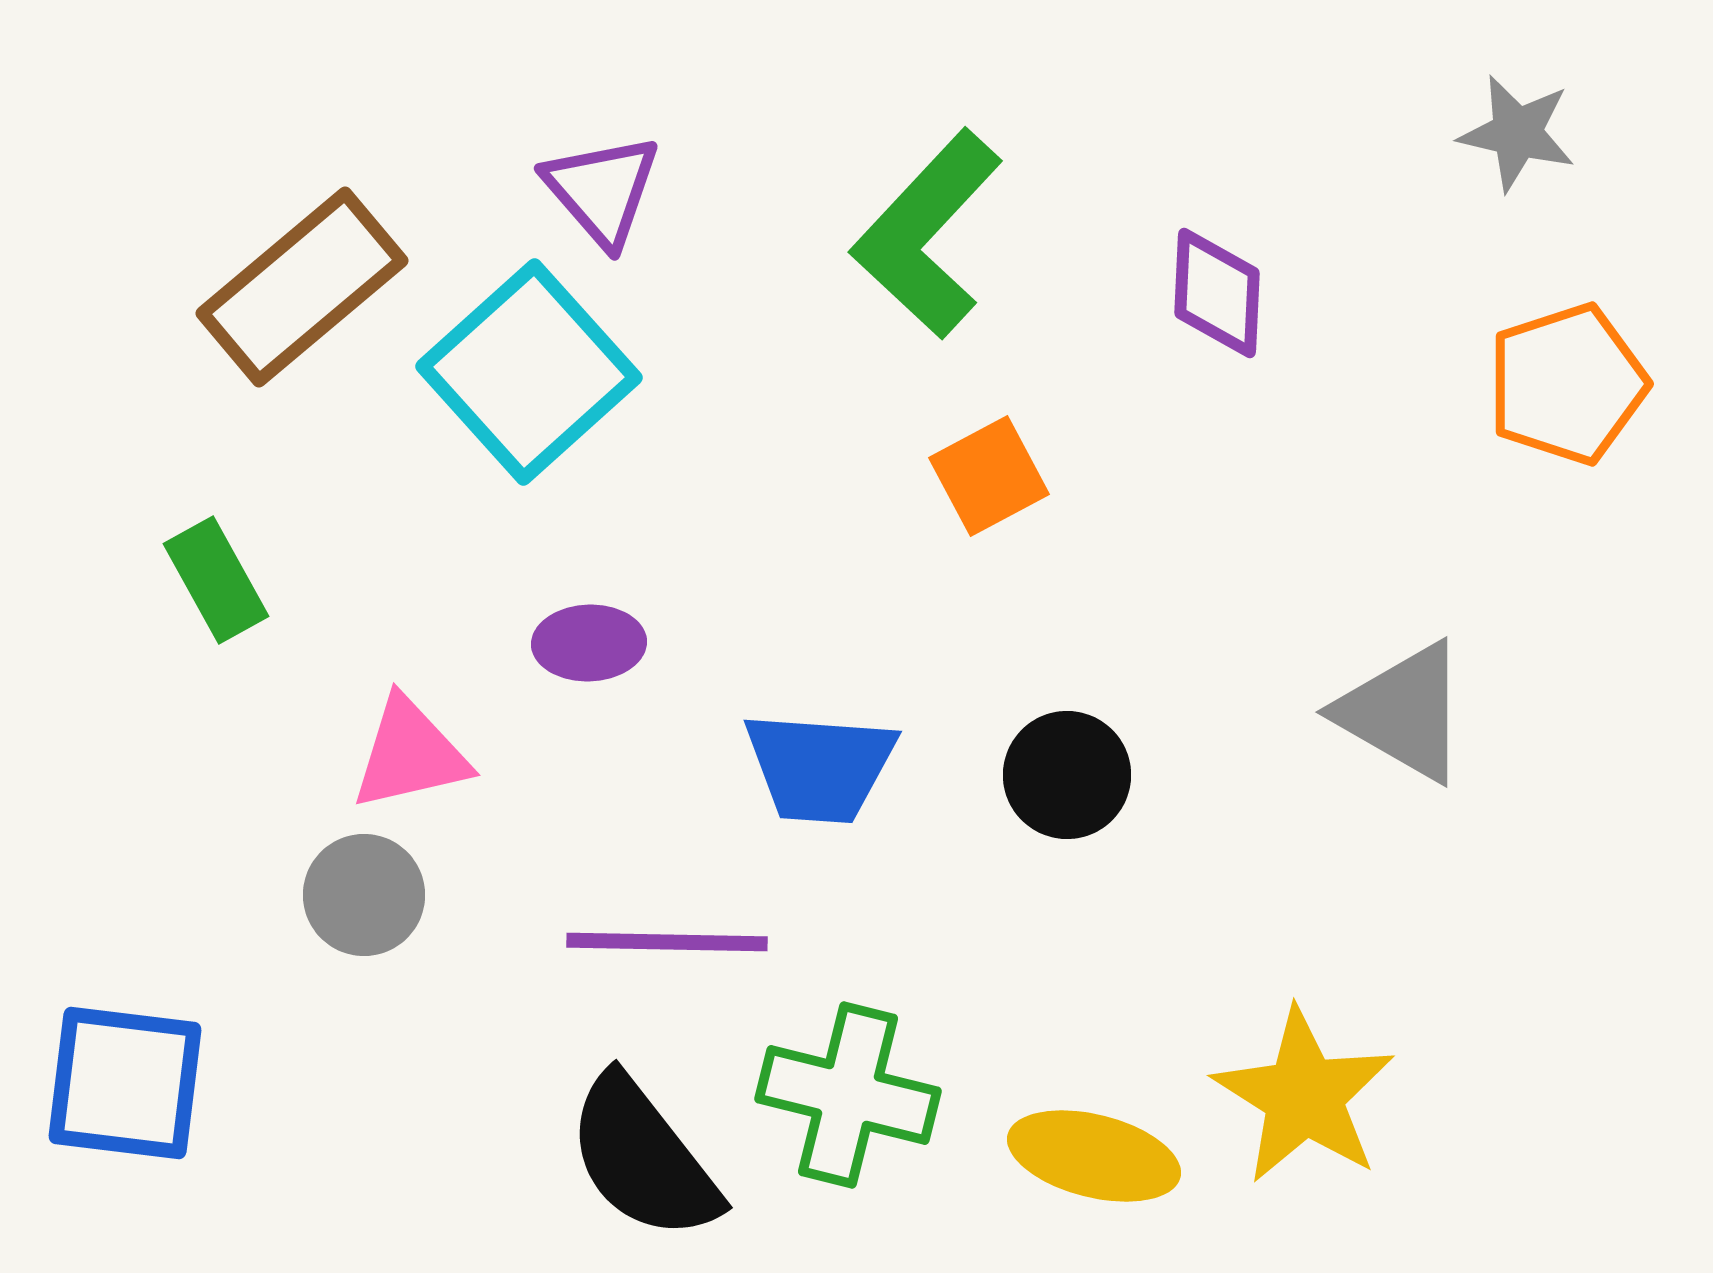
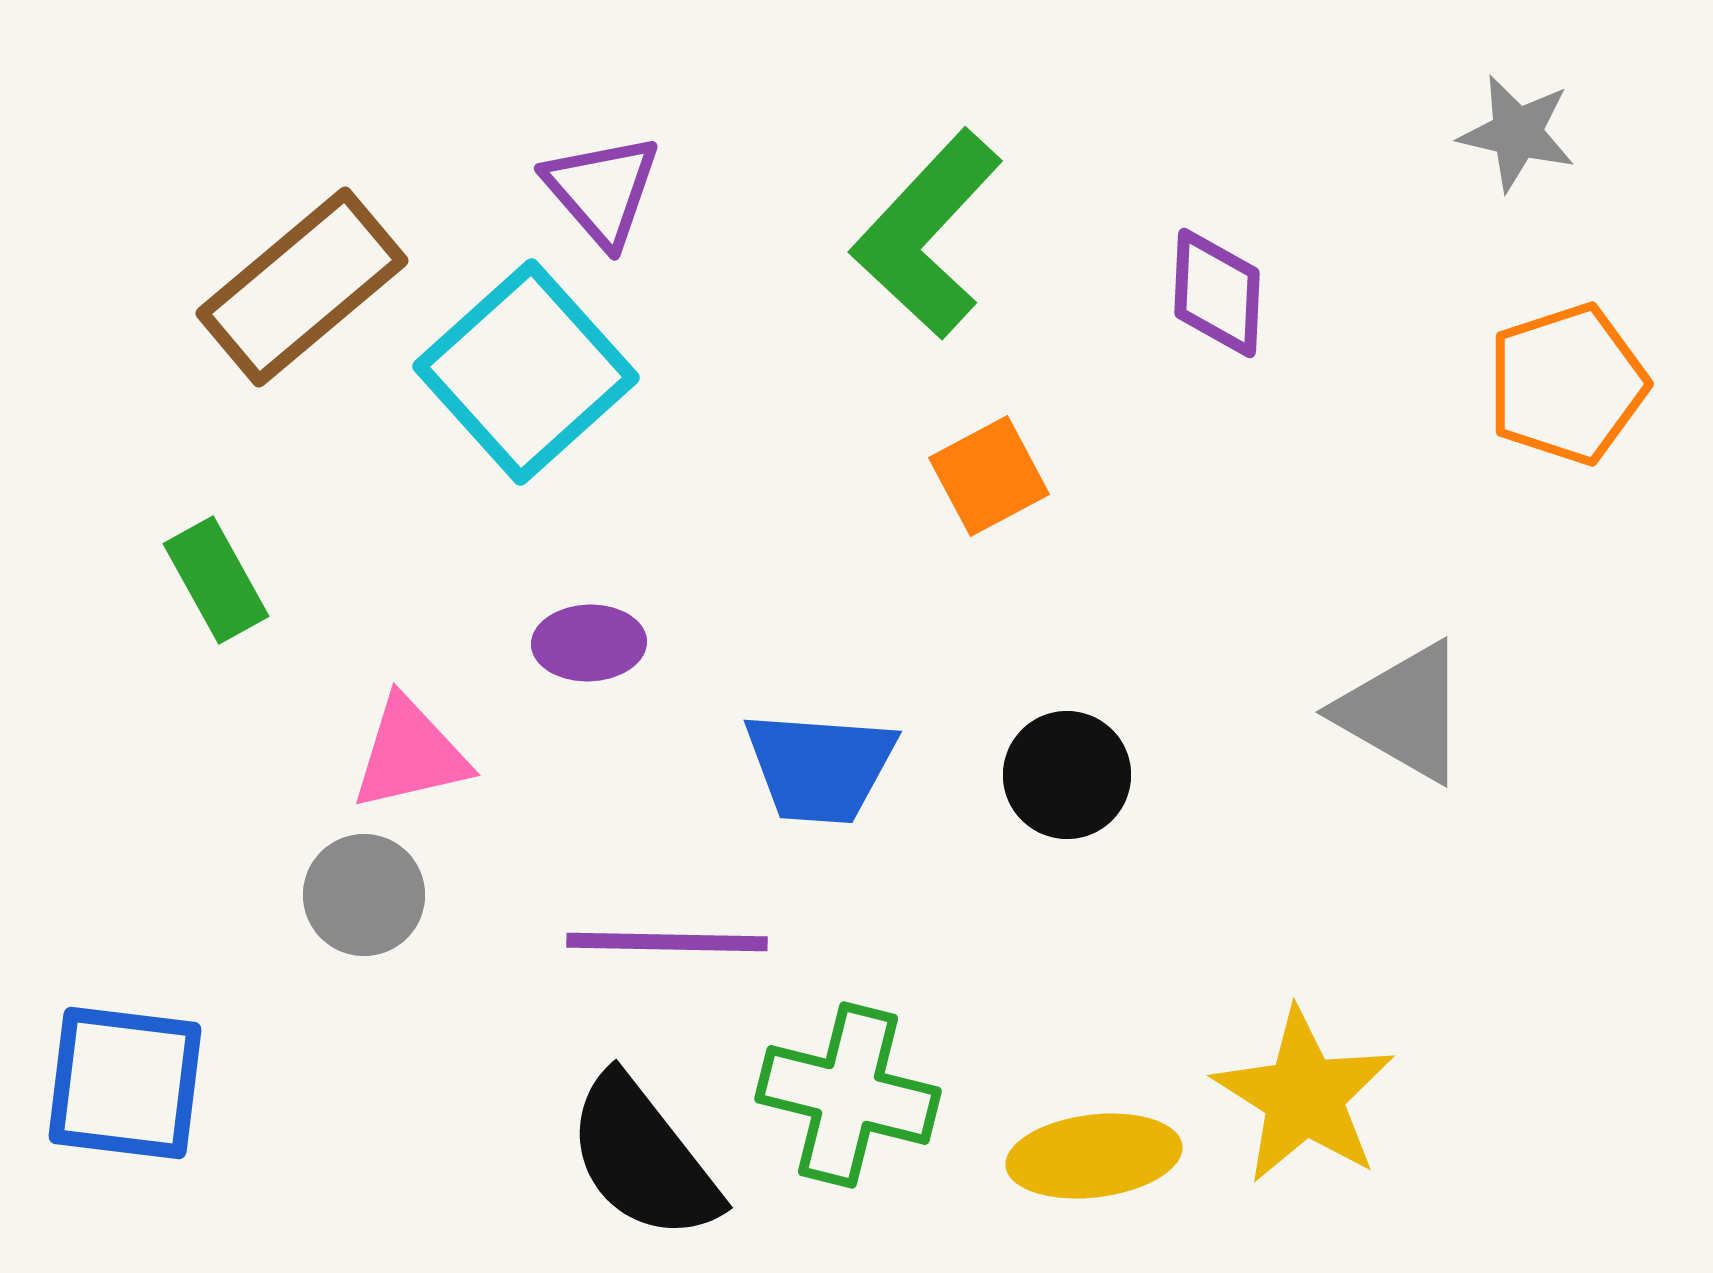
cyan square: moved 3 px left
yellow ellipse: rotated 21 degrees counterclockwise
